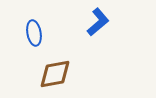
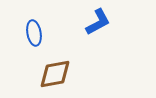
blue L-shape: rotated 12 degrees clockwise
